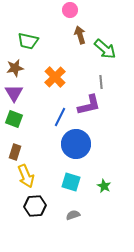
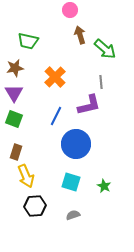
blue line: moved 4 px left, 1 px up
brown rectangle: moved 1 px right
